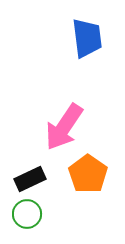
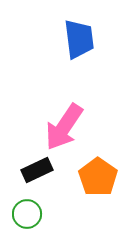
blue trapezoid: moved 8 px left, 1 px down
orange pentagon: moved 10 px right, 3 px down
black rectangle: moved 7 px right, 9 px up
